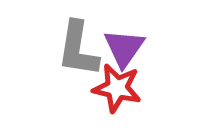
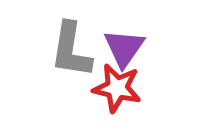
gray L-shape: moved 7 px left, 1 px down
